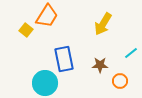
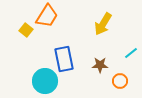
cyan circle: moved 2 px up
